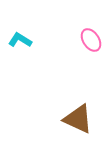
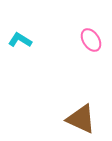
brown triangle: moved 3 px right
